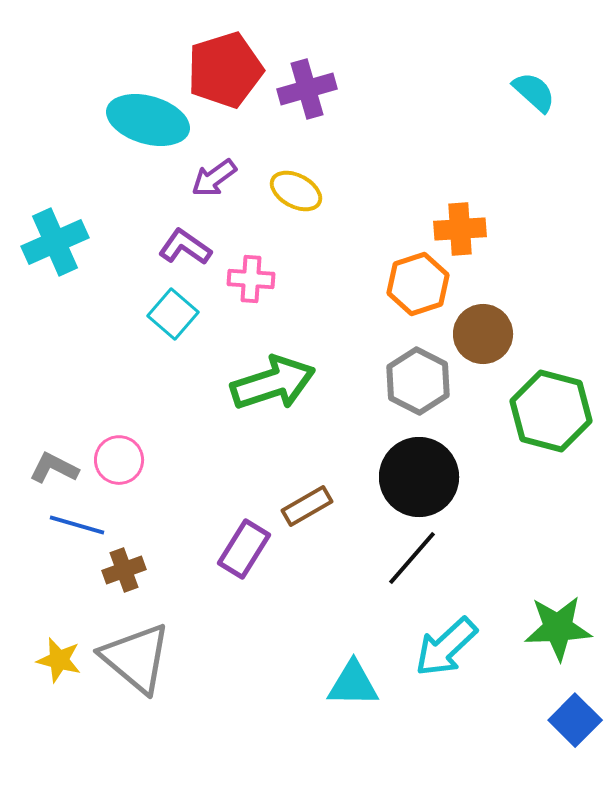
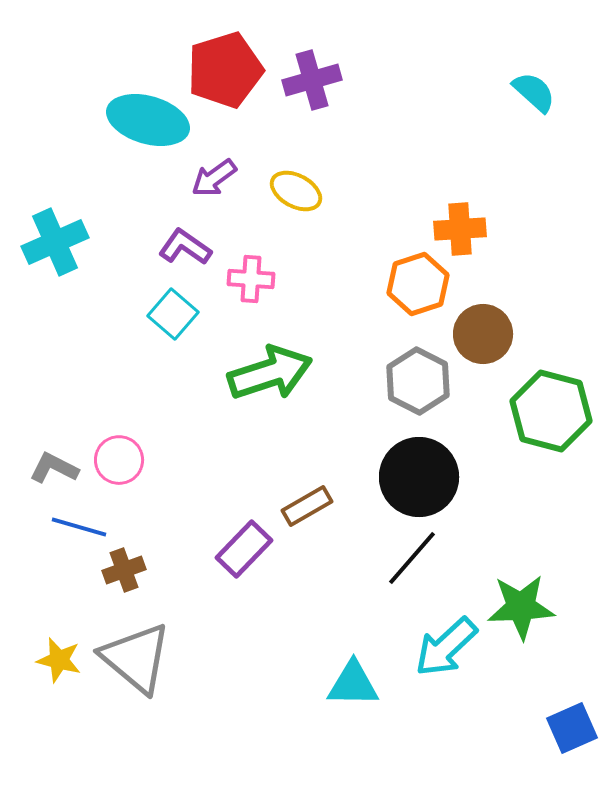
purple cross: moved 5 px right, 9 px up
green arrow: moved 3 px left, 10 px up
blue line: moved 2 px right, 2 px down
purple rectangle: rotated 12 degrees clockwise
green star: moved 37 px left, 21 px up
blue square: moved 3 px left, 8 px down; rotated 21 degrees clockwise
